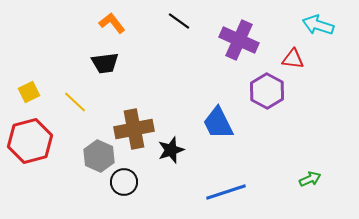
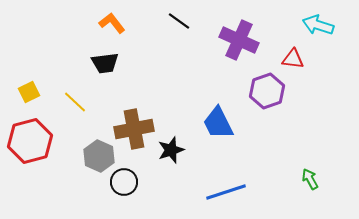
purple hexagon: rotated 12 degrees clockwise
green arrow: rotated 95 degrees counterclockwise
